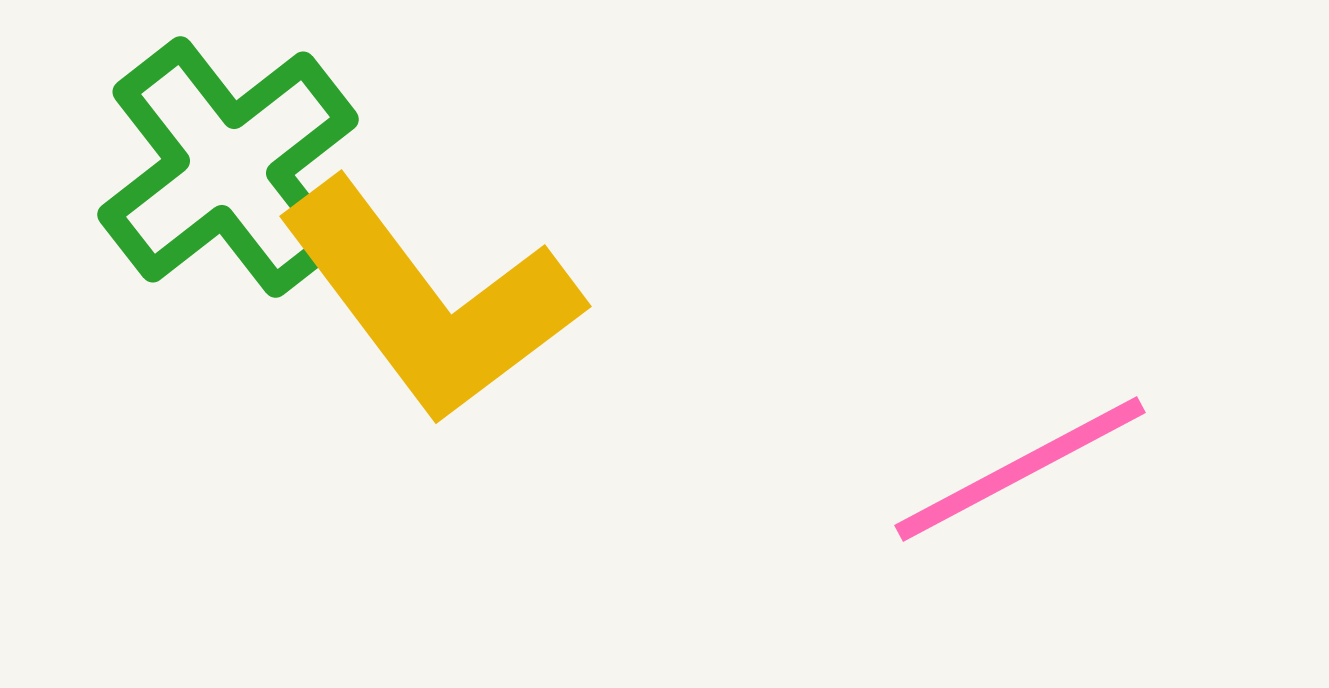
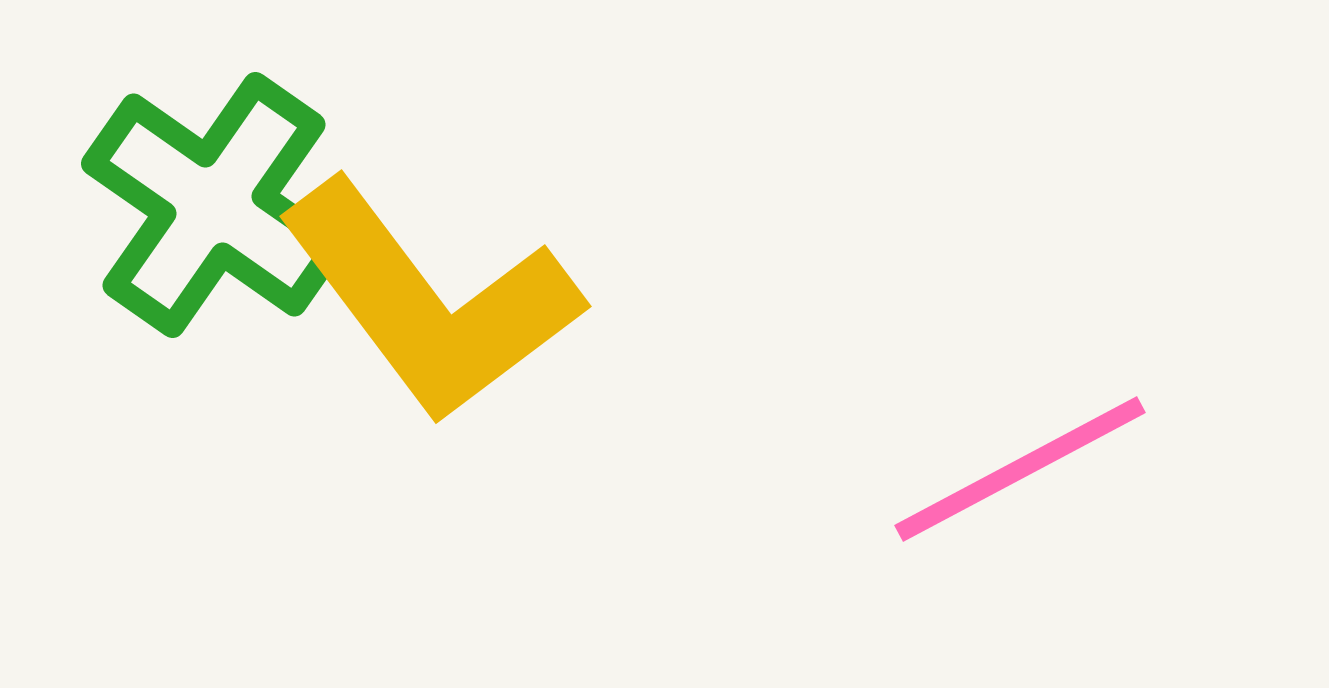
green cross: moved 14 px left, 38 px down; rotated 17 degrees counterclockwise
